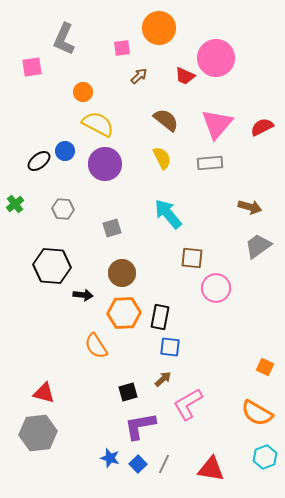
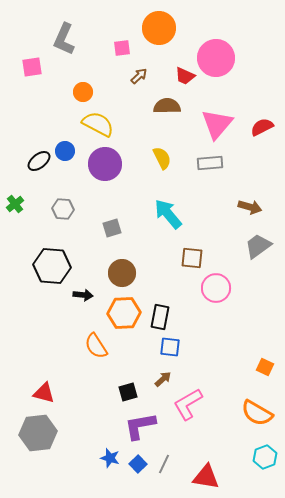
brown semicircle at (166, 120): moved 1 px right, 14 px up; rotated 40 degrees counterclockwise
red triangle at (211, 469): moved 5 px left, 8 px down
